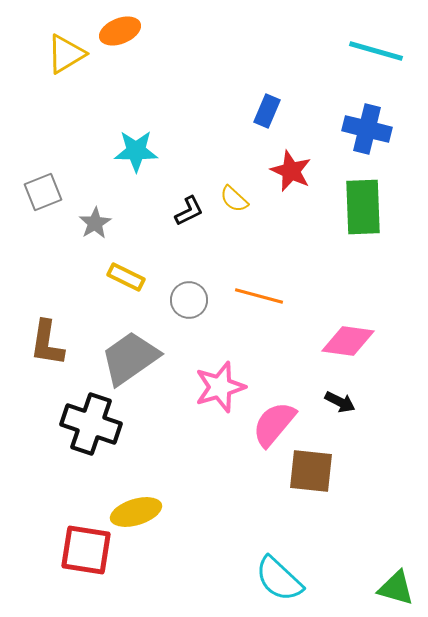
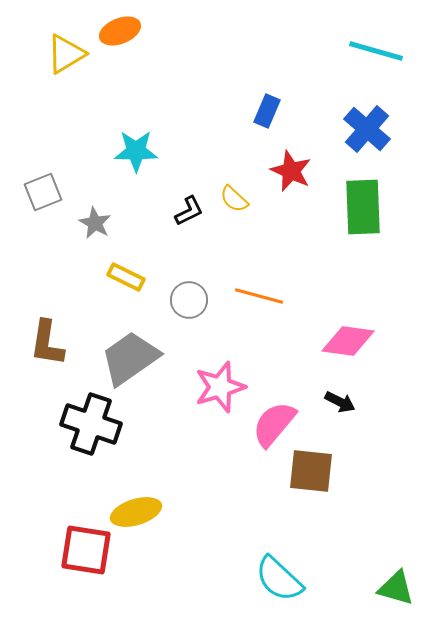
blue cross: rotated 27 degrees clockwise
gray star: rotated 12 degrees counterclockwise
